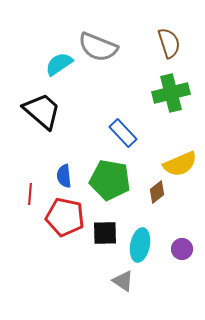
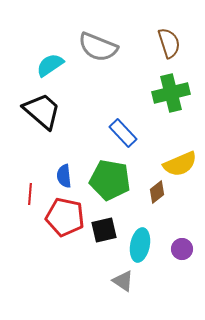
cyan semicircle: moved 9 px left, 1 px down
black square: moved 1 px left, 3 px up; rotated 12 degrees counterclockwise
